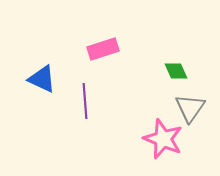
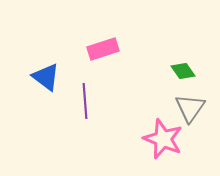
green diamond: moved 7 px right; rotated 10 degrees counterclockwise
blue triangle: moved 4 px right, 2 px up; rotated 12 degrees clockwise
